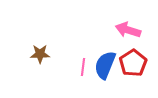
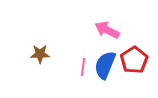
pink arrow: moved 21 px left; rotated 10 degrees clockwise
red pentagon: moved 1 px right, 3 px up
